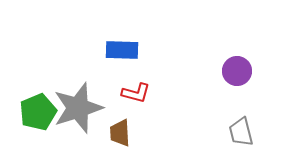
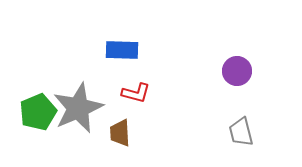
gray star: rotated 6 degrees counterclockwise
